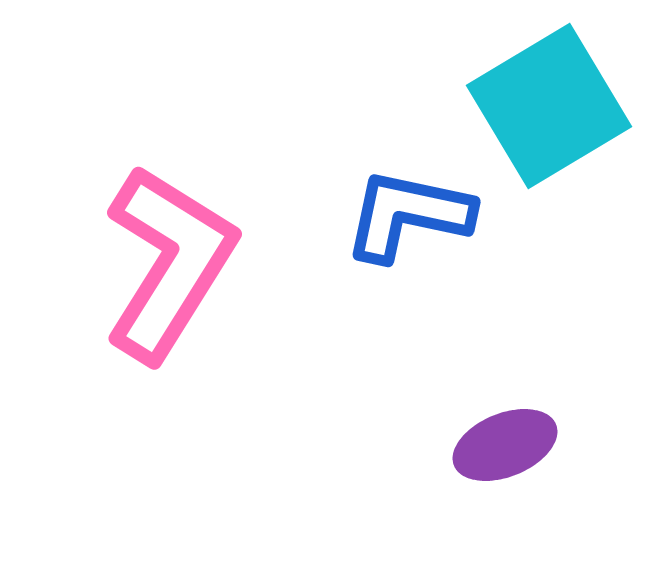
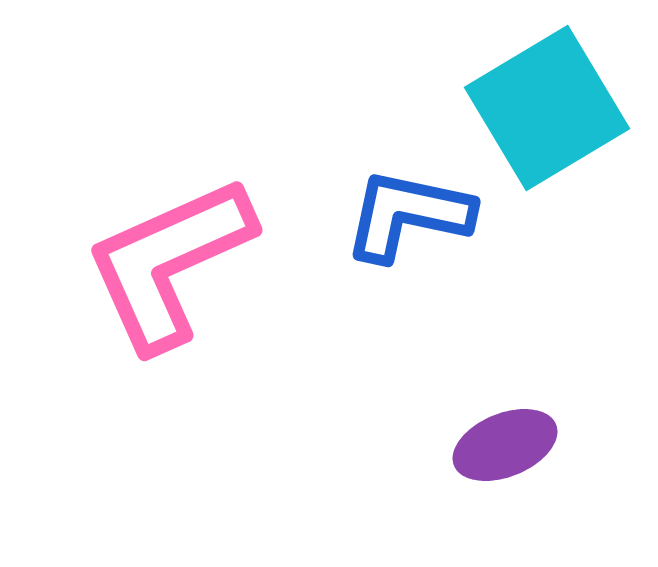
cyan square: moved 2 px left, 2 px down
pink L-shape: rotated 146 degrees counterclockwise
